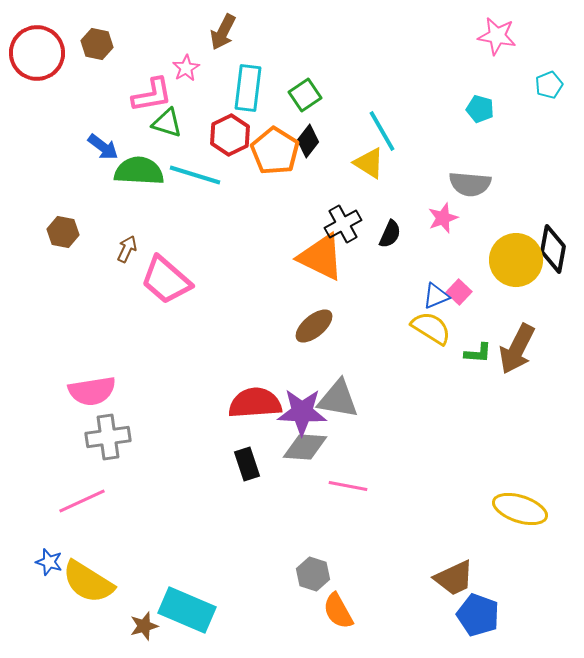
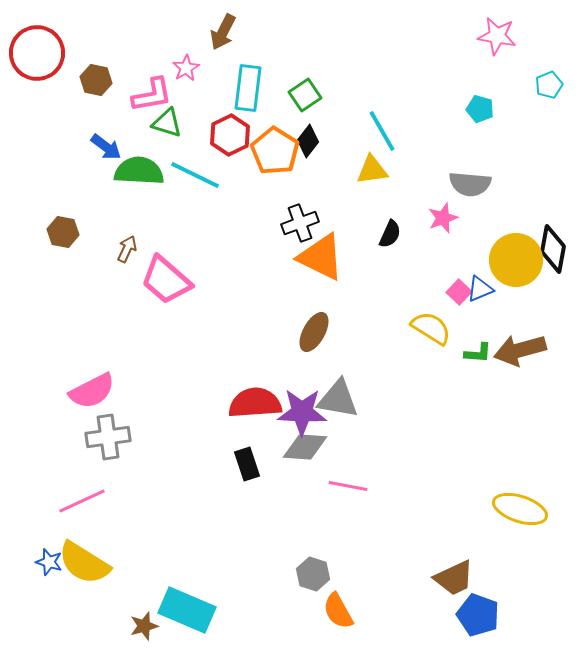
brown hexagon at (97, 44): moved 1 px left, 36 px down
blue arrow at (103, 147): moved 3 px right
yellow triangle at (369, 163): moved 3 px right, 7 px down; rotated 40 degrees counterclockwise
cyan line at (195, 175): rotated 9 degrees clockwise
black cross at (343, 224): moved 43 px left, 1 px up; rotated 9 degrees clockwise
blue triangle at (436, 296): moved 44 px right, 7 px up
brown ellipse at (314, 326): moved 6 px down; rotated 21 degrees counterclockwise
brown arrow at (517, 349): moved 3 px right, 1 px down; rotated 48 degrees clockwise
pink semicircle at (92, 391): rotated 18 degrees counterclockwise
yellow semicircle at (88, 582): moved 4 px left, 19 px up
